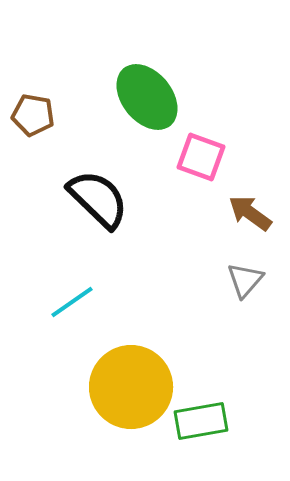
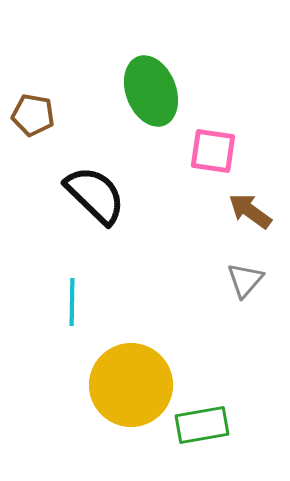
green ellipse: moved 4 px right, 6 px up; rotated 18 degrees clockwise
pink square: moved 12 px right, 6 px up; rotated 12 degrees counterclockwise
black semicircle: moved 3 px left, 4 px up
brown arrow: moved 2 px up
cyan line: rotated 54 degrees counterclockwise
yellow circle: moved 2 px up
green rectangle: moved 1 px right, 4 px down
